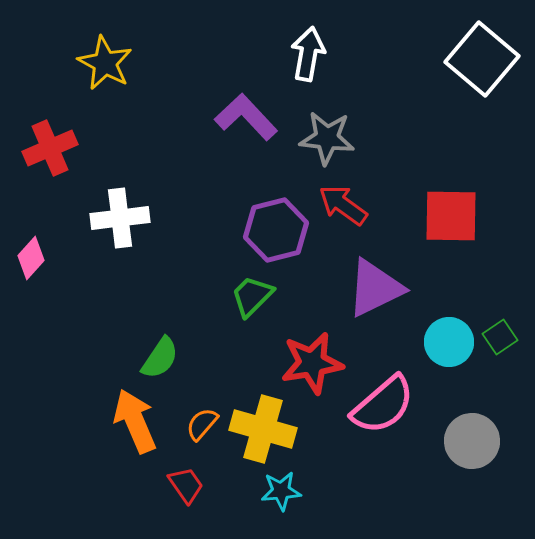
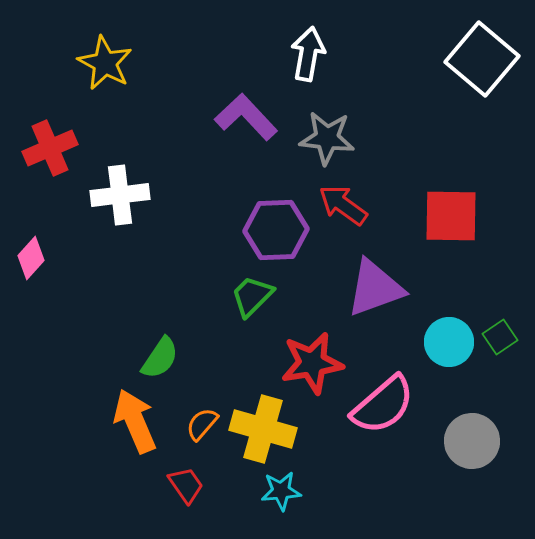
white cross: moved 23 px up
purple hexagon: rotated 12 degrees clockwise
purple triangle: rotated 6 degrees clockwise
